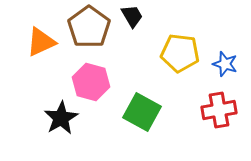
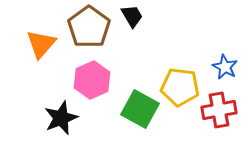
orange triangle: moved 2 px down; rotated 24 degrees counterclockwise
yellow pentagon: moved 34 px down
blue star: moved 3 px down; rotated 10 degrees clockwise
pink hexagon: moved 1 px right, 2 px up; rotated 21 degrees clockwise
green square: moved 2 px left, 3 px up
black star: rotated 8 degrees clockwise
